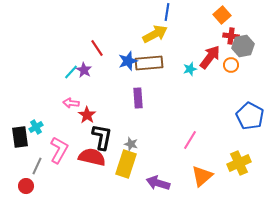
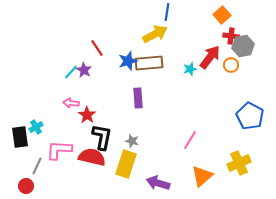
gray star: moved 1 px right, 3 px up
pink L-shape: rotated 116 degrees counterclockwise
